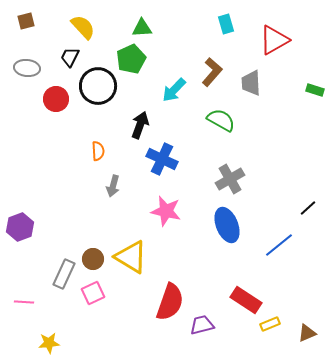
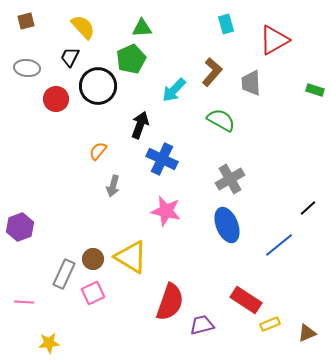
orange semicircle: rotated 138 degrees counterclockwise
